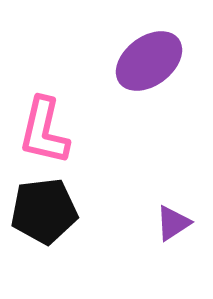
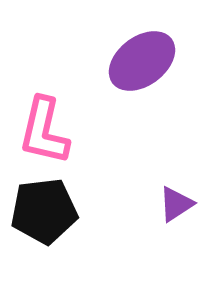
purple ellipse: moved 7 px left
purple triangle: moved 3 px right, 19 px up
